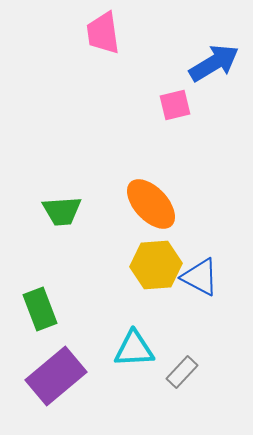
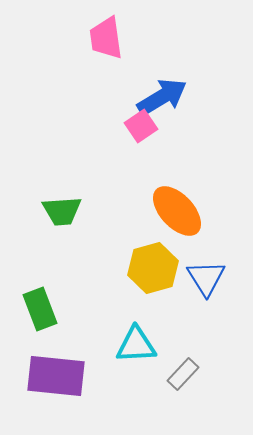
pink trapezoid: moved 3 px right, 5 px down
blue arrow: moved 52 px left, 34 px down
pink square: moved 34 px left, 21 px down; rotated 20 degrees counterclockwise
orange ellipse: moved 26 px right, 7 px down
yellow hexagon: moved 3 px left, 3 px down; rotated 12 degrees counterclockwise
blue triangle: moved 6 px right, 1 px down; rotated 30 degrees clockwise
cyan triangle: moved 2 px right, 4 px up
gray rectangle: moved 1 px right, 2 px down
purple rectangle: rotated 46 degrees clockwise
